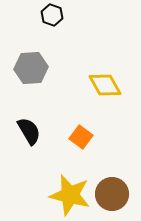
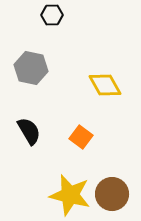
black hexagon: rotated 20 degrees counterclockwise
gray hexagon: rotated 16 degrees clockwise
